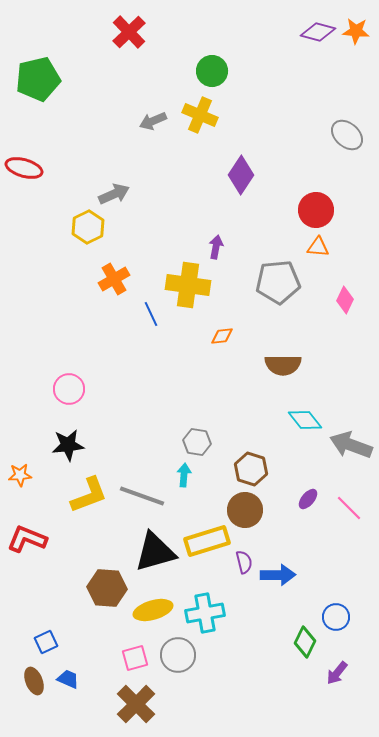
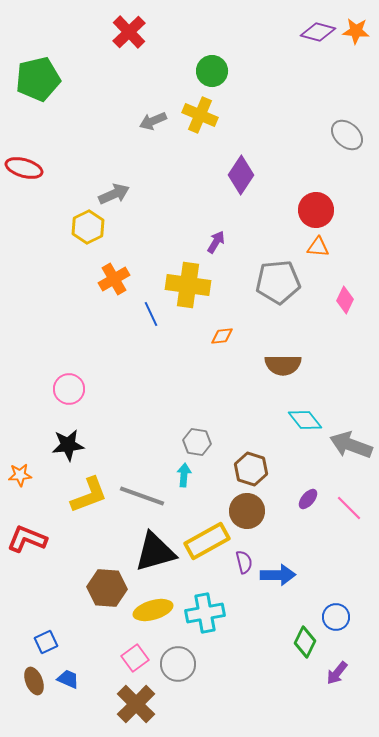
purple arrow at (216, 247): moved 5 px up; rotated 20 degrees clockwise
brown circle at (245, 510): moved 2 px right, 1 px down
yellow rectangle at (207, 541): rotated 12 degrees counterclockwise
gray circle at (178, 655): moved 9 px down
pink square at (135, 658): rotated 20 degrees counterclockwise
